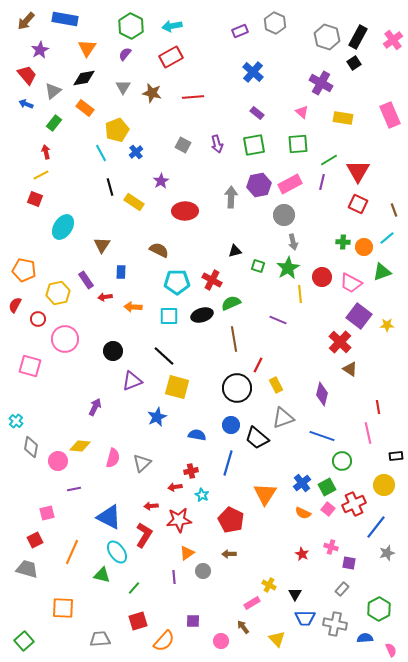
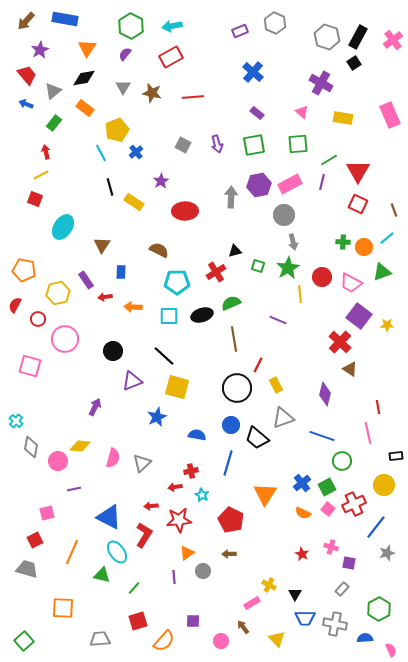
red cross at (212, 280): moved 4 px right, 8 px up; rotated 30 degrees clockwise
purple diamond at (322, 394): moved 3 px right
